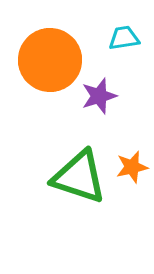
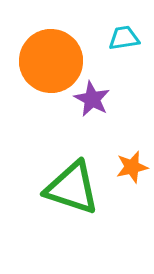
orange circle: moved 1 px right, 1 px down
purple star: moved 7 px left, 3 px down; rotated 27 degrees counterclockwise
green triangle: moved 7 px left, 11 px down
